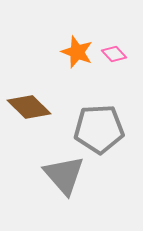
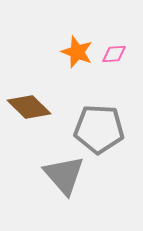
pink diamond: rotated 50 degrees counterclockwise
gray pentagon: rotated 6 degrees clockwise
